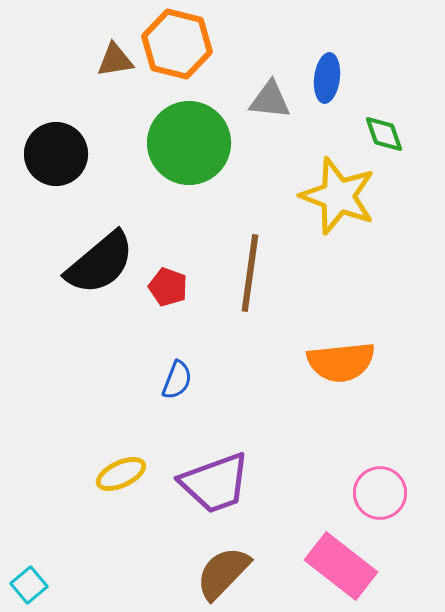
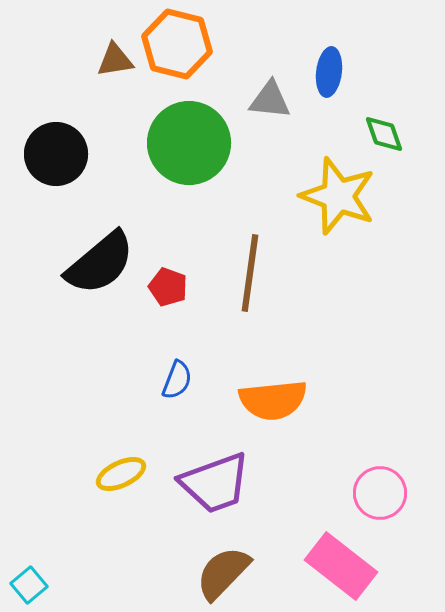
blue ellipse: moved 2 px right, 6 px up
orange semicircle: moved 68 px left, 38 px down
